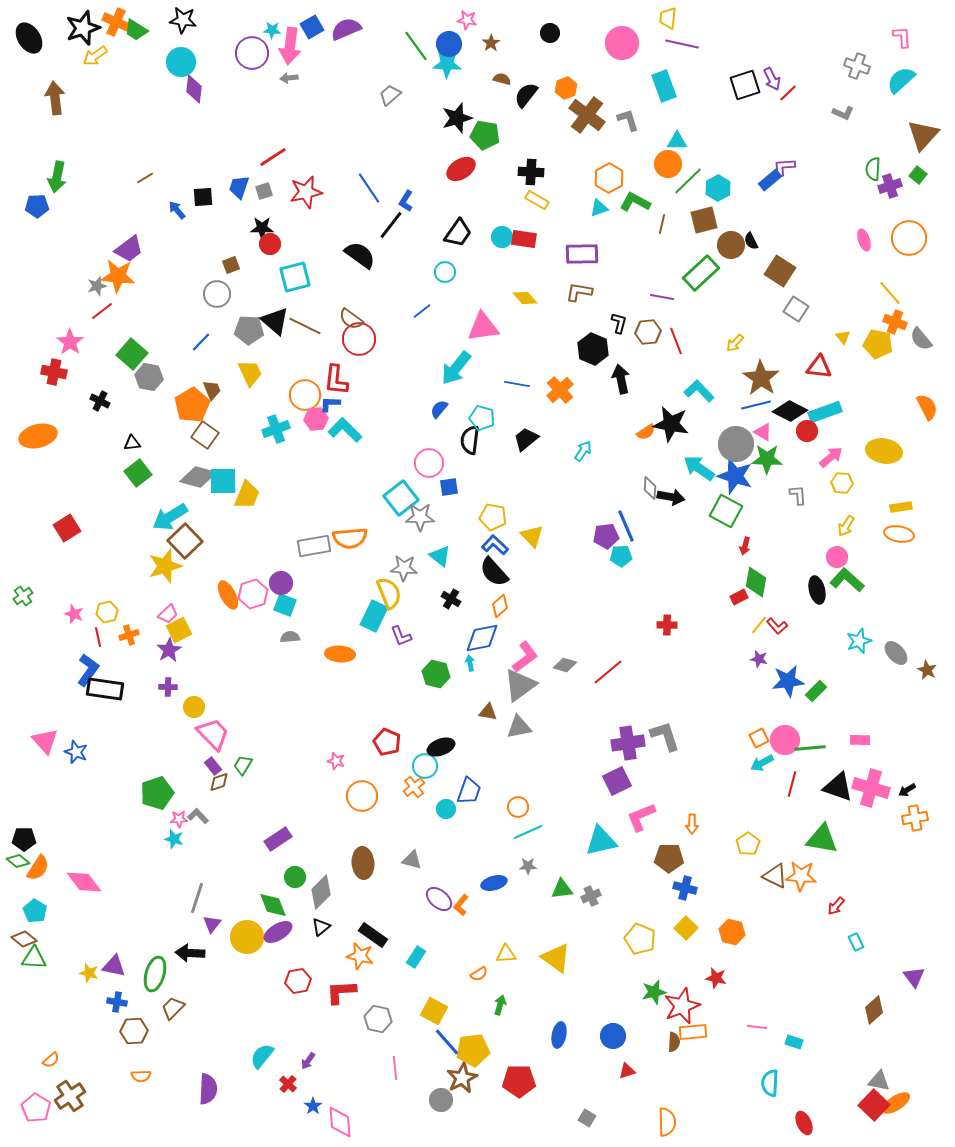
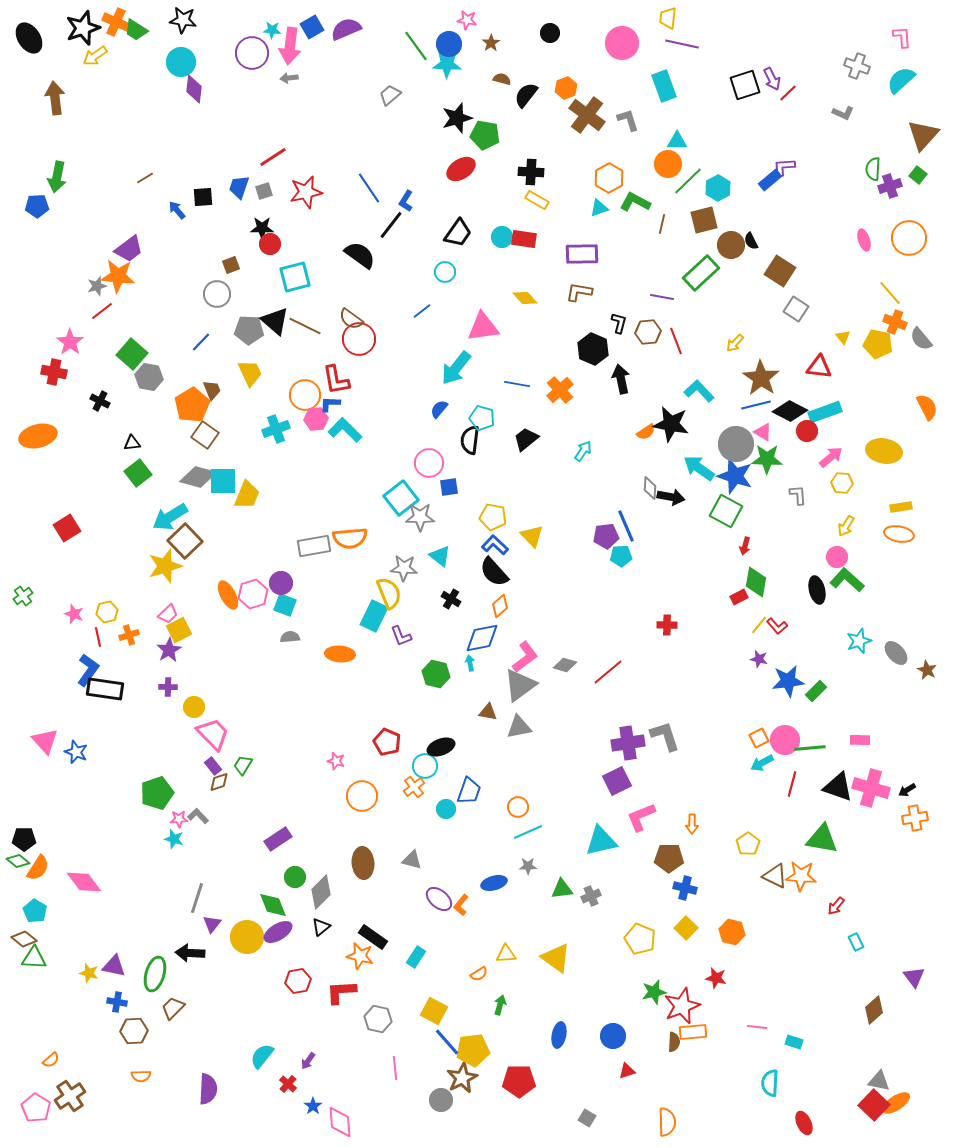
red L-shape at (336, 380): rotated 16 degrees counterclockwise
black rectangle at (373, 935): moved 2 px down
